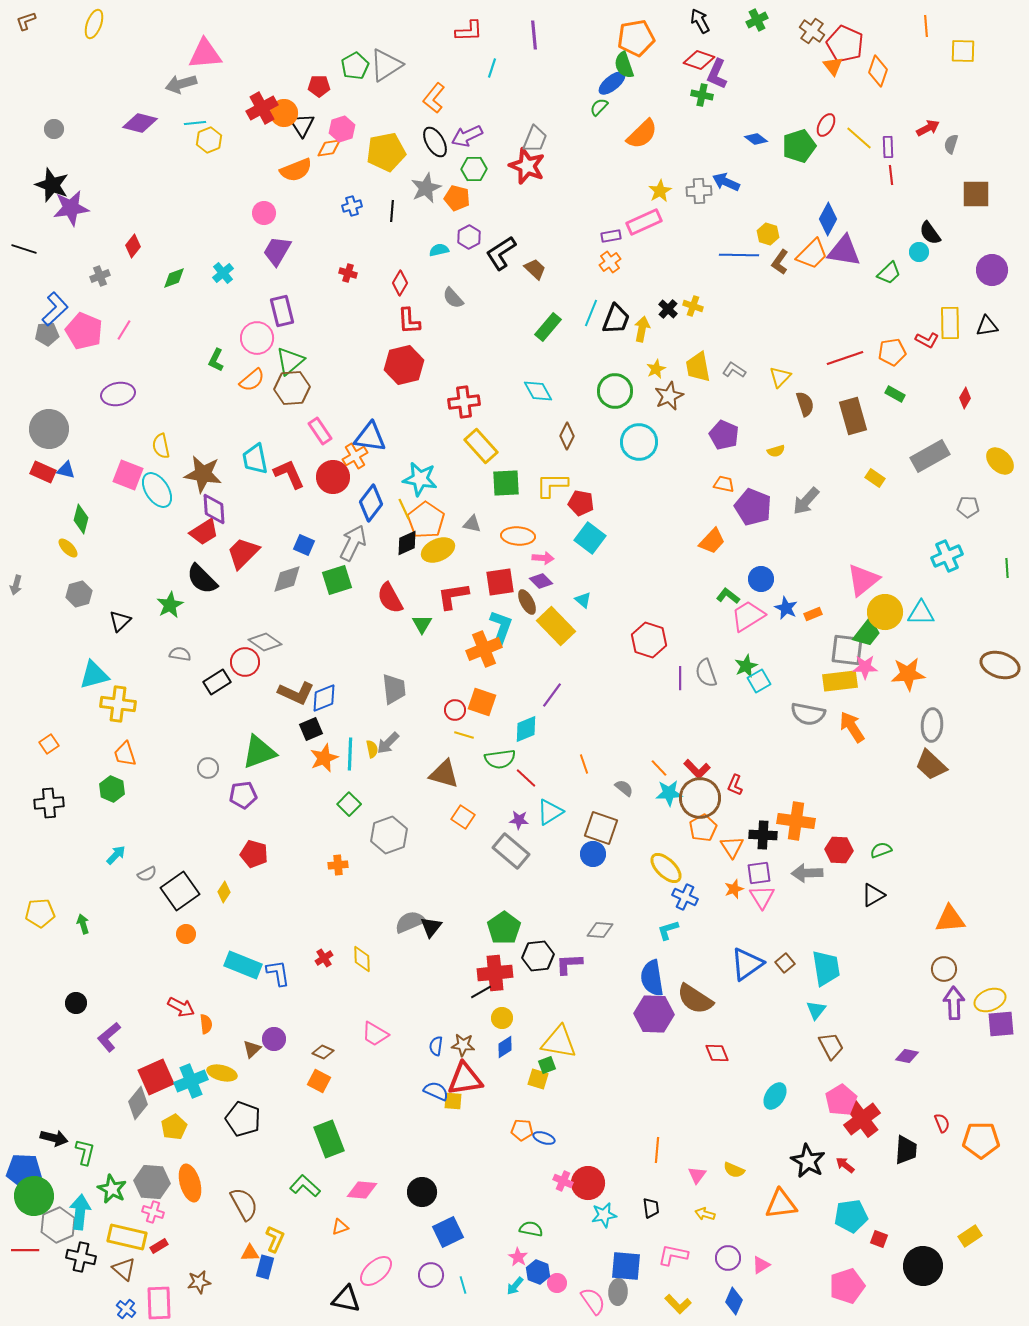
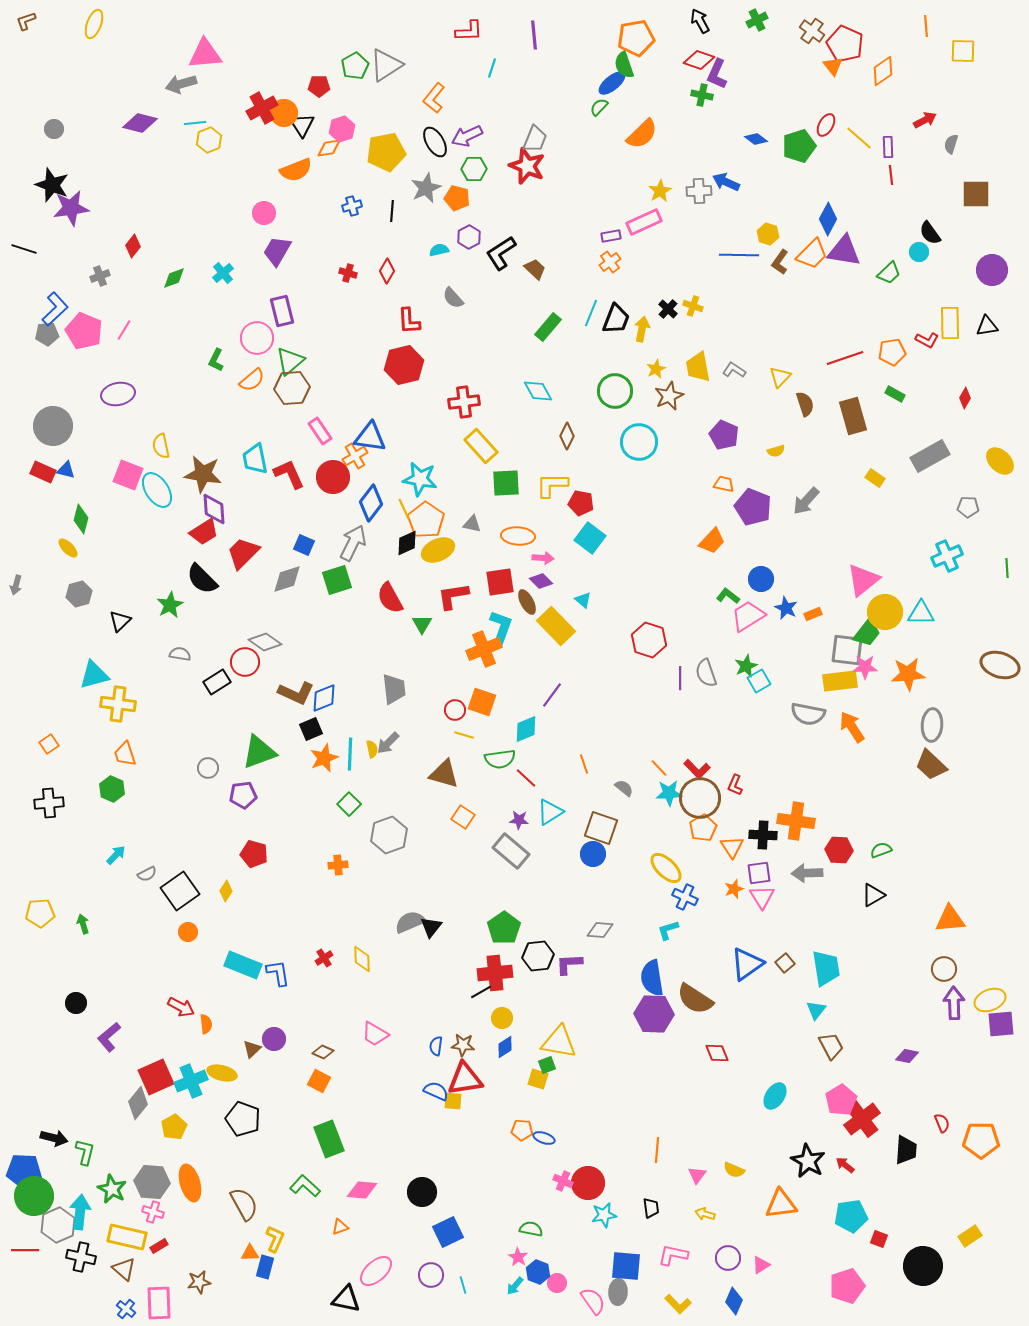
orange diamond at (878, 71): moved 5 px right; rotated 36 degrees clockwise
red arrow at (928, 128): moved 3 px left, 8 px up
red diamond at (400, 283): moved 13 px left, 12 px up
gray circle at (49, 429): moved 4 px right, 3 px up
yellow diamond at (224, 892): moved 2 px right, 1 px up
orange circle at (186, 934): moved 2 px right, 2 px up
